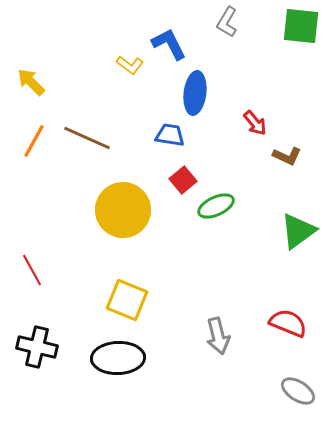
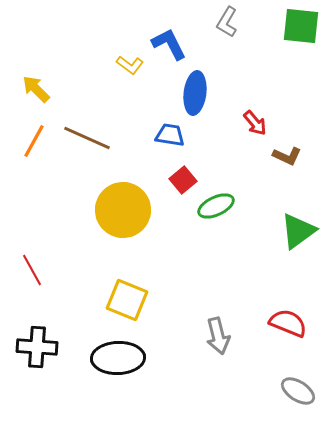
yellow arrow: moved 5 px right, 7 px down
black cross: rotated 9 degrees counterclockwise
